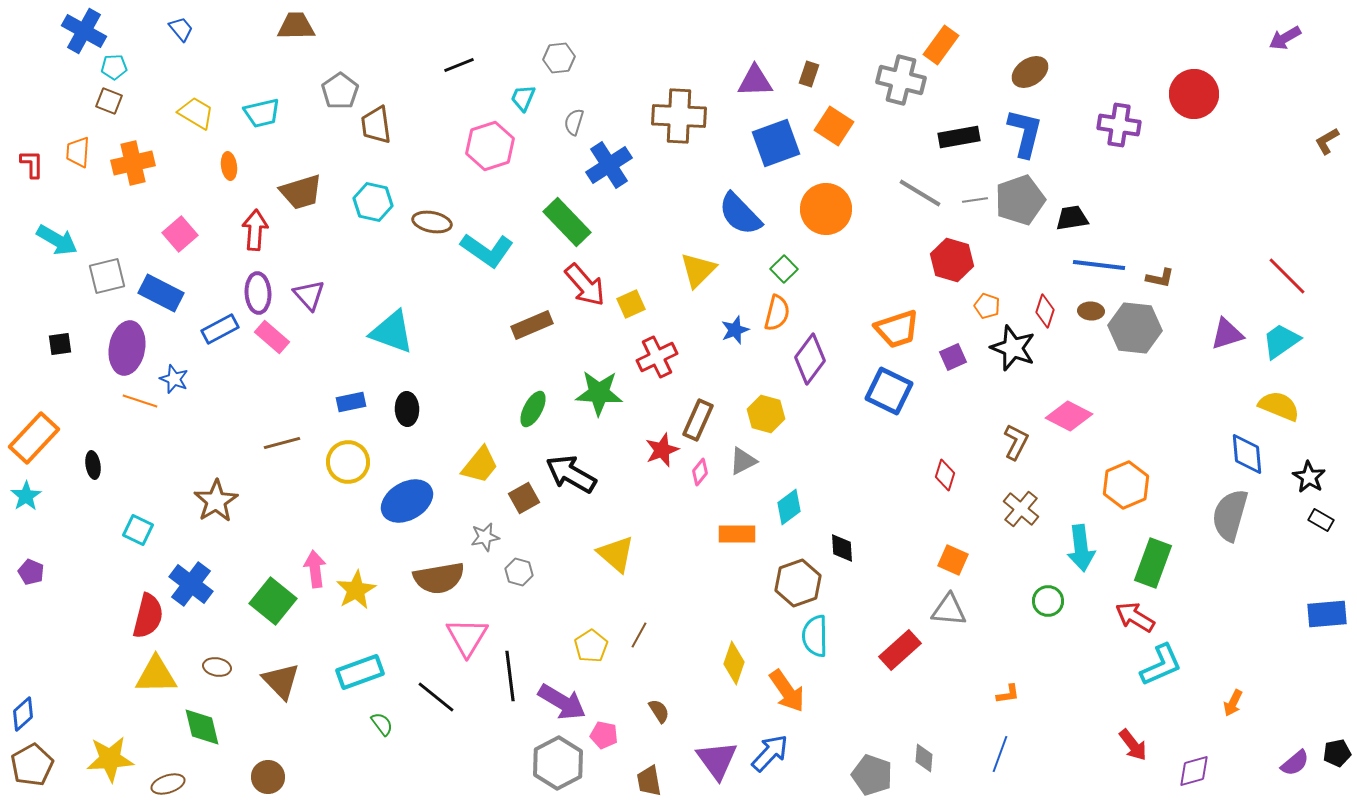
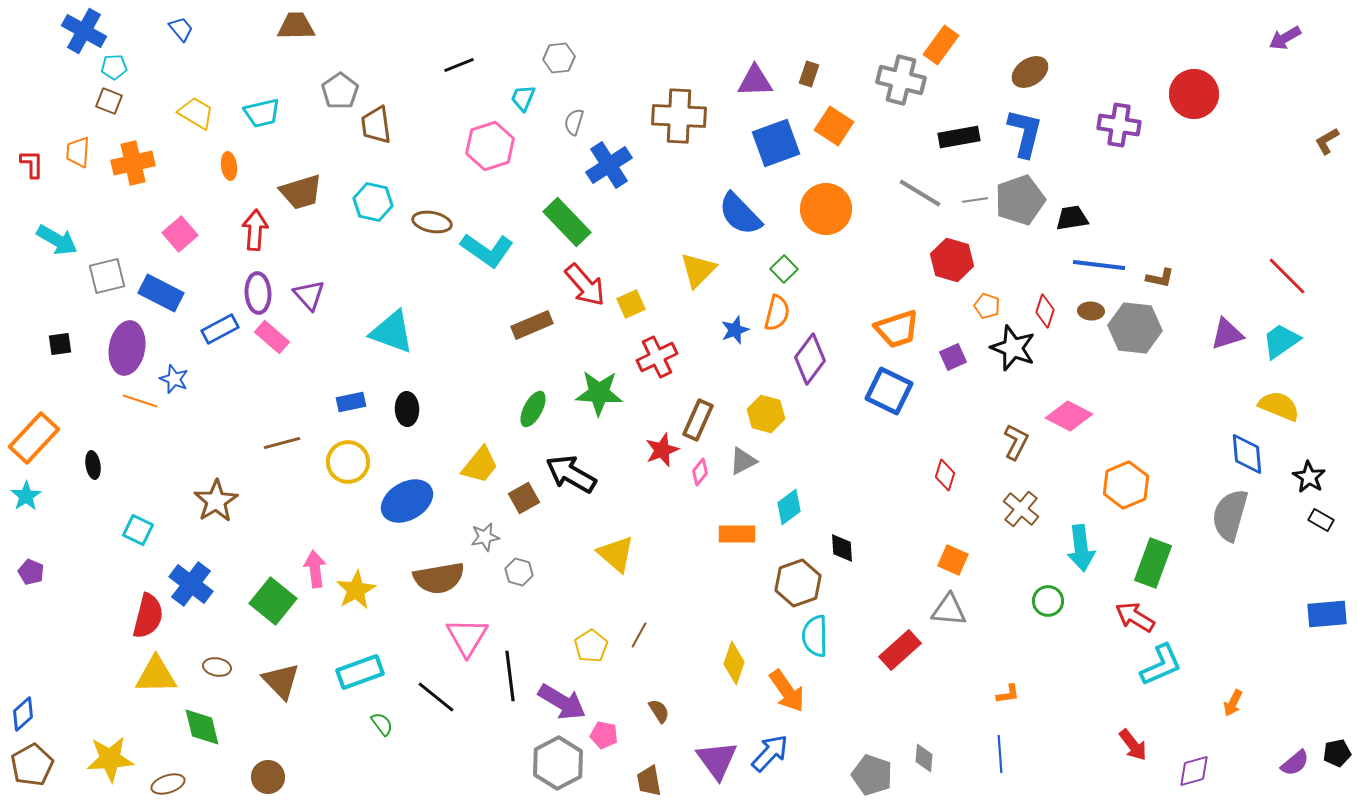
blue line at (1000, 754): rotated 24 degrees counterclockwise
